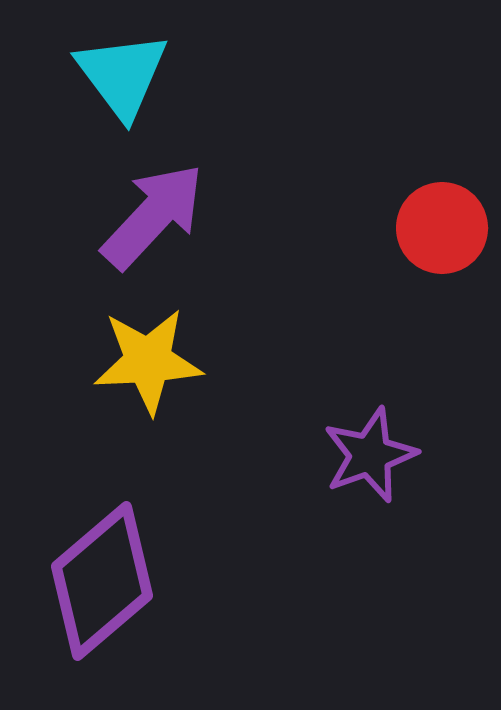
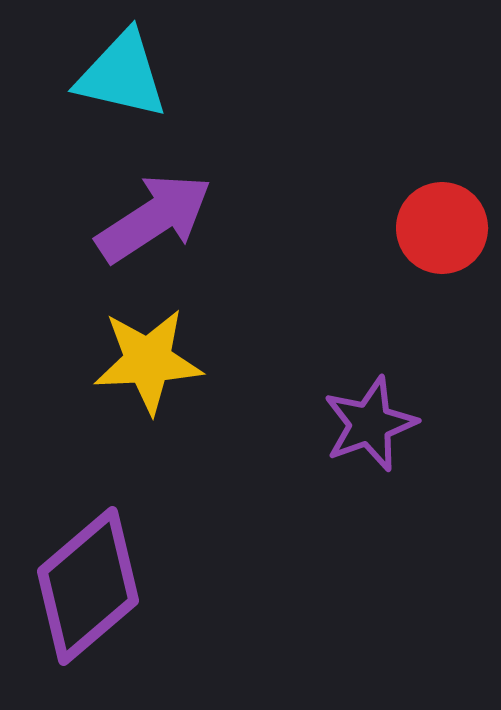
cyan triangle: rotated 40 degrees counterclockwise
purple arrow: moved 1 px right, 2 px down; rotated 14 degrees clockwise
purple star: moved 31 px up
purple diamond: moved 14 px left, 5 px down
